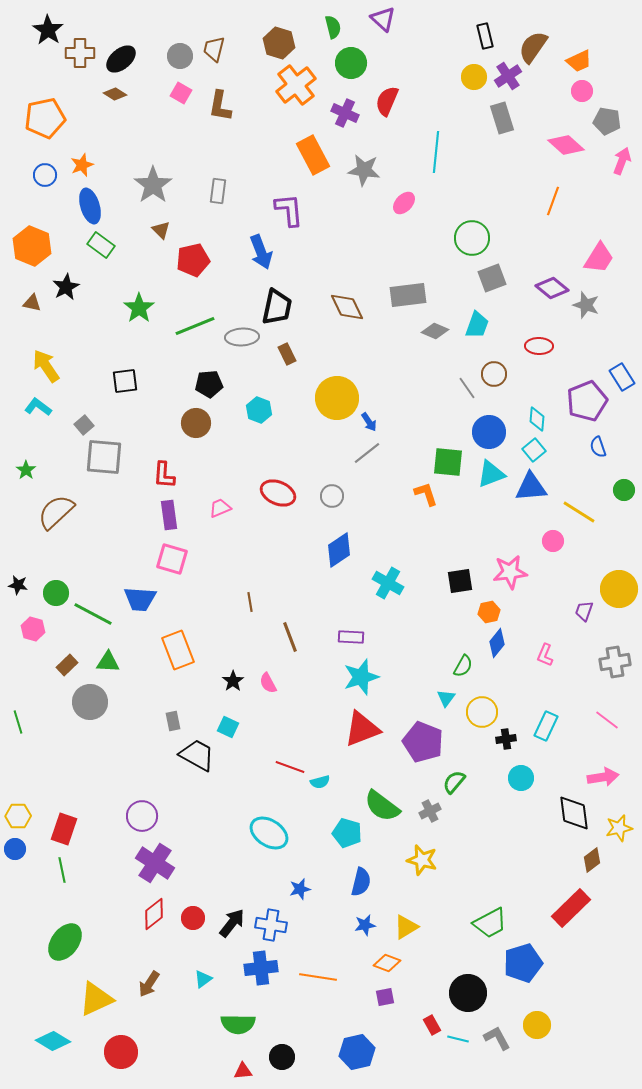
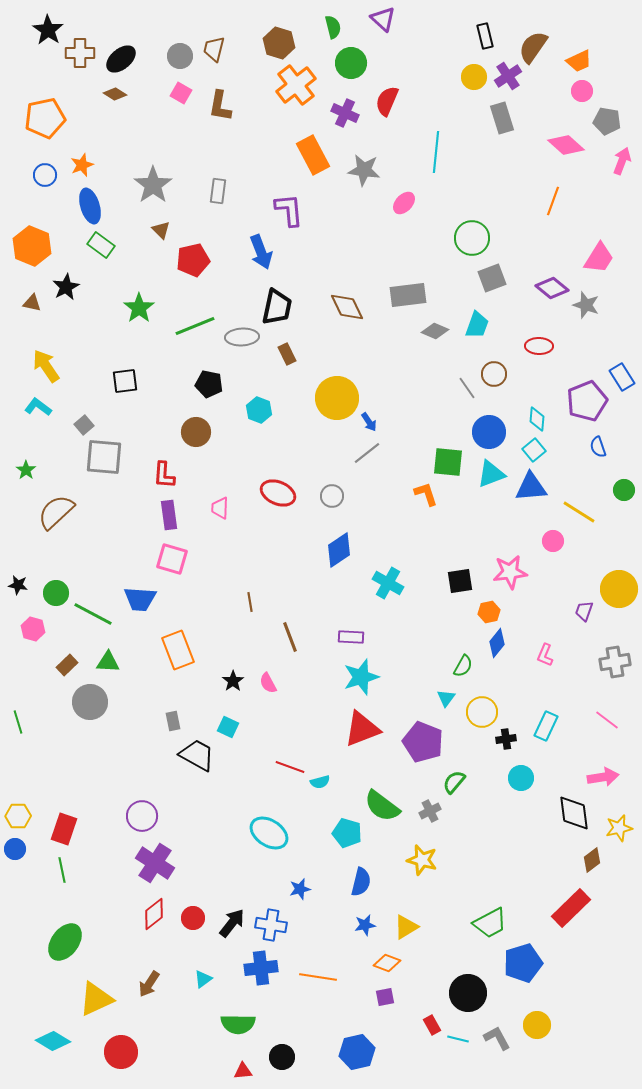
black pentagon at (209, 384): rotated 16 degrees clockwise
brown circle at (196, 423): moved 9 px down
pink trapezoid at (220, 508): rotated 65 degrees counterclockwise
